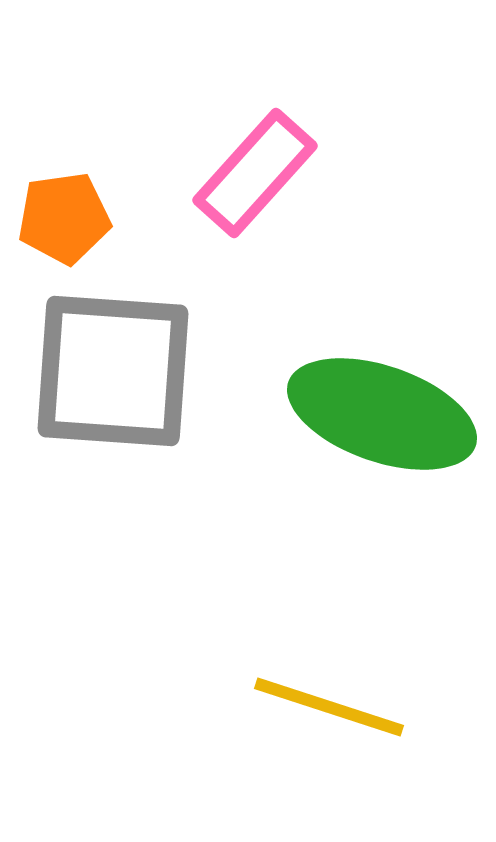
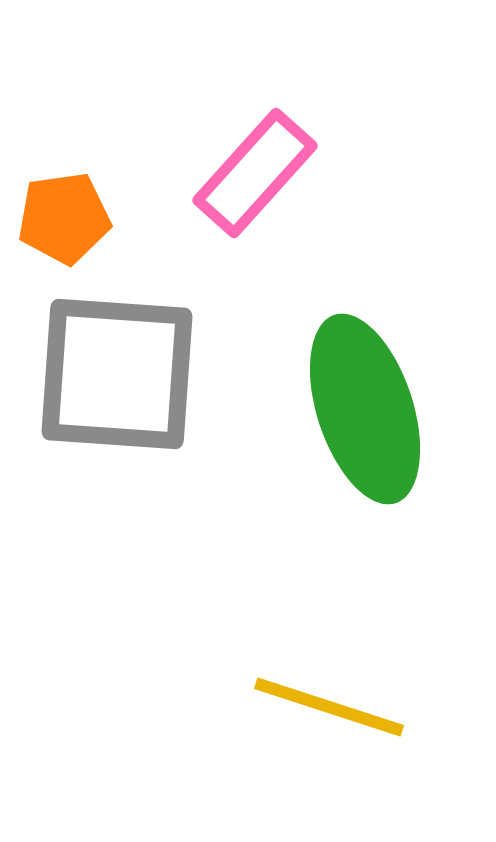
gray square: moved 4 px right, 3 px down
green ellipse: moved 17 px left, 5 px up; rotated 53 degrees clockwise
